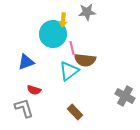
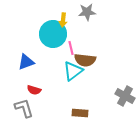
pink line: moved 1 px left
cyan triangle: moved 4 px right
brown rectangle: moved 5 px right, 1 px down; rotated 42 degrees counterclockwise
